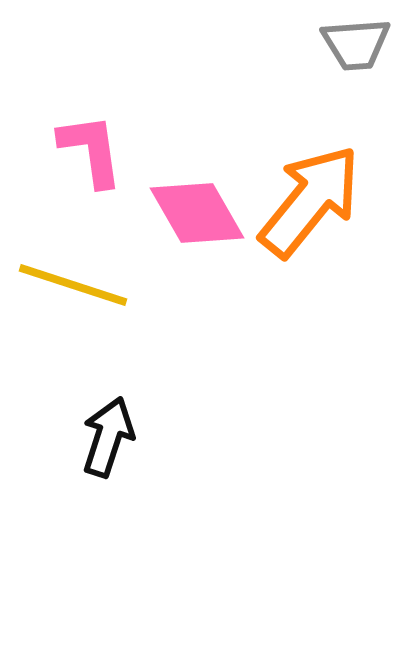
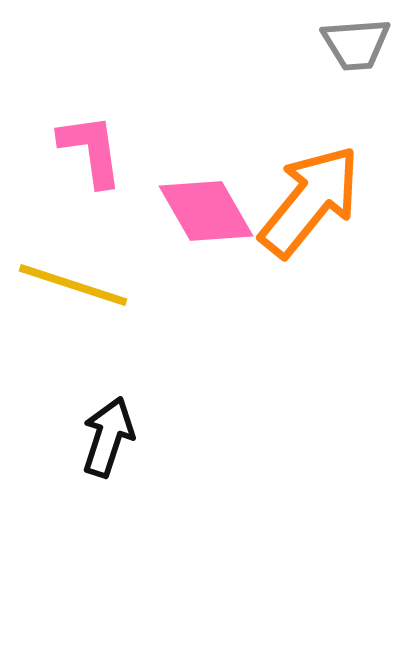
pink diamond: moved 9 px right, 2 px up
